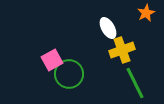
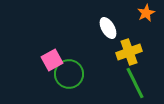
yellow cross: moved 7 px right, 2 px down
